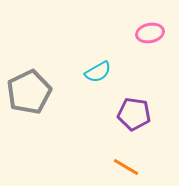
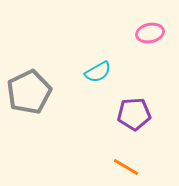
purple pentagon: rotated 12 degrees counterclockwise
